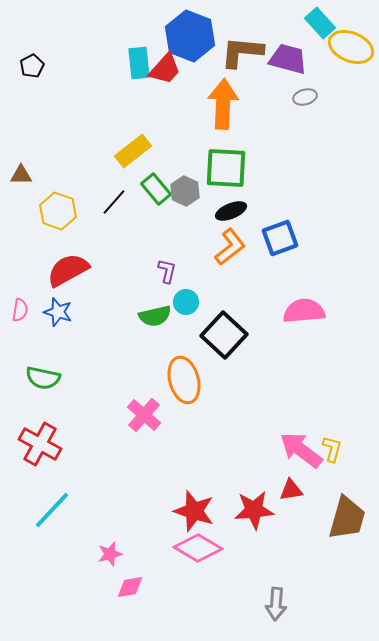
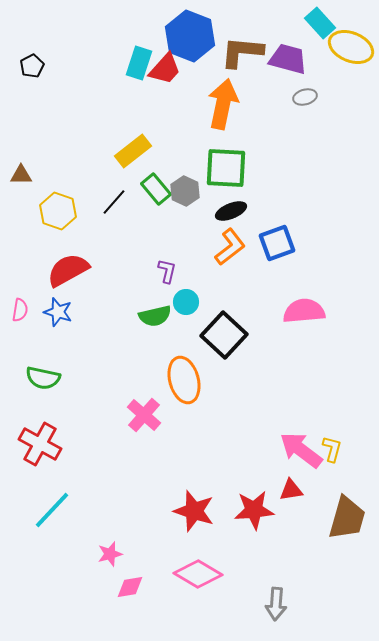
cyan rectangle at (139, 63): rotated 24 degrees clockwise
orange arrow at (223, 104): rotated 9 degrees clockwise
blue square at (280, 238): moved 3 px left, 5 px down
pink diamond at (198, 548): moved 26 px down
